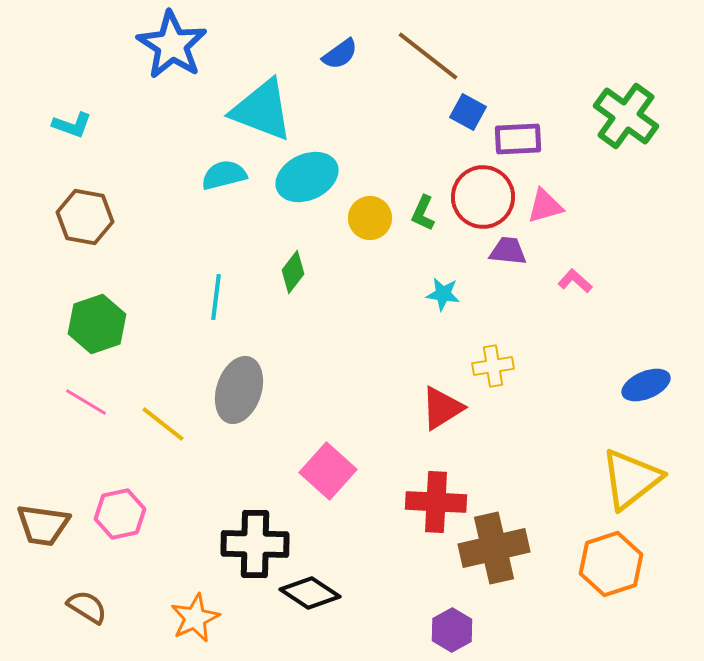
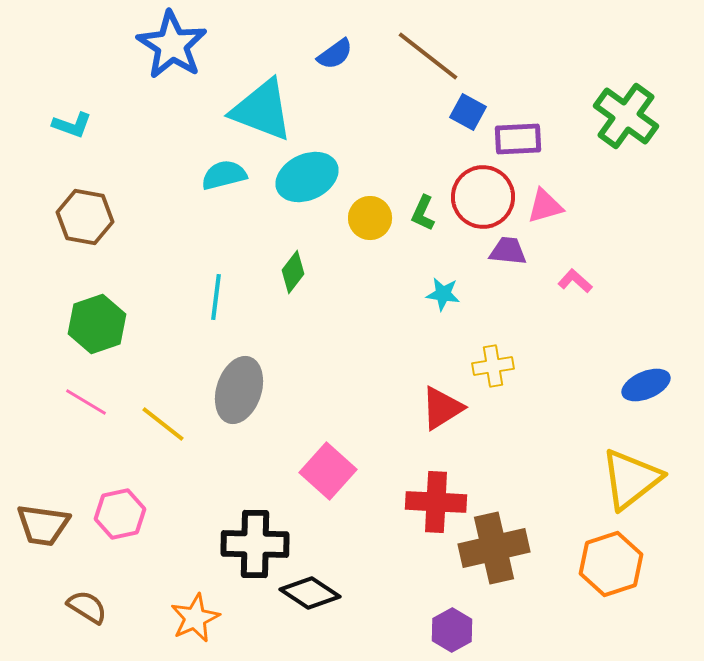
blue semicircle: moved 5 px left
